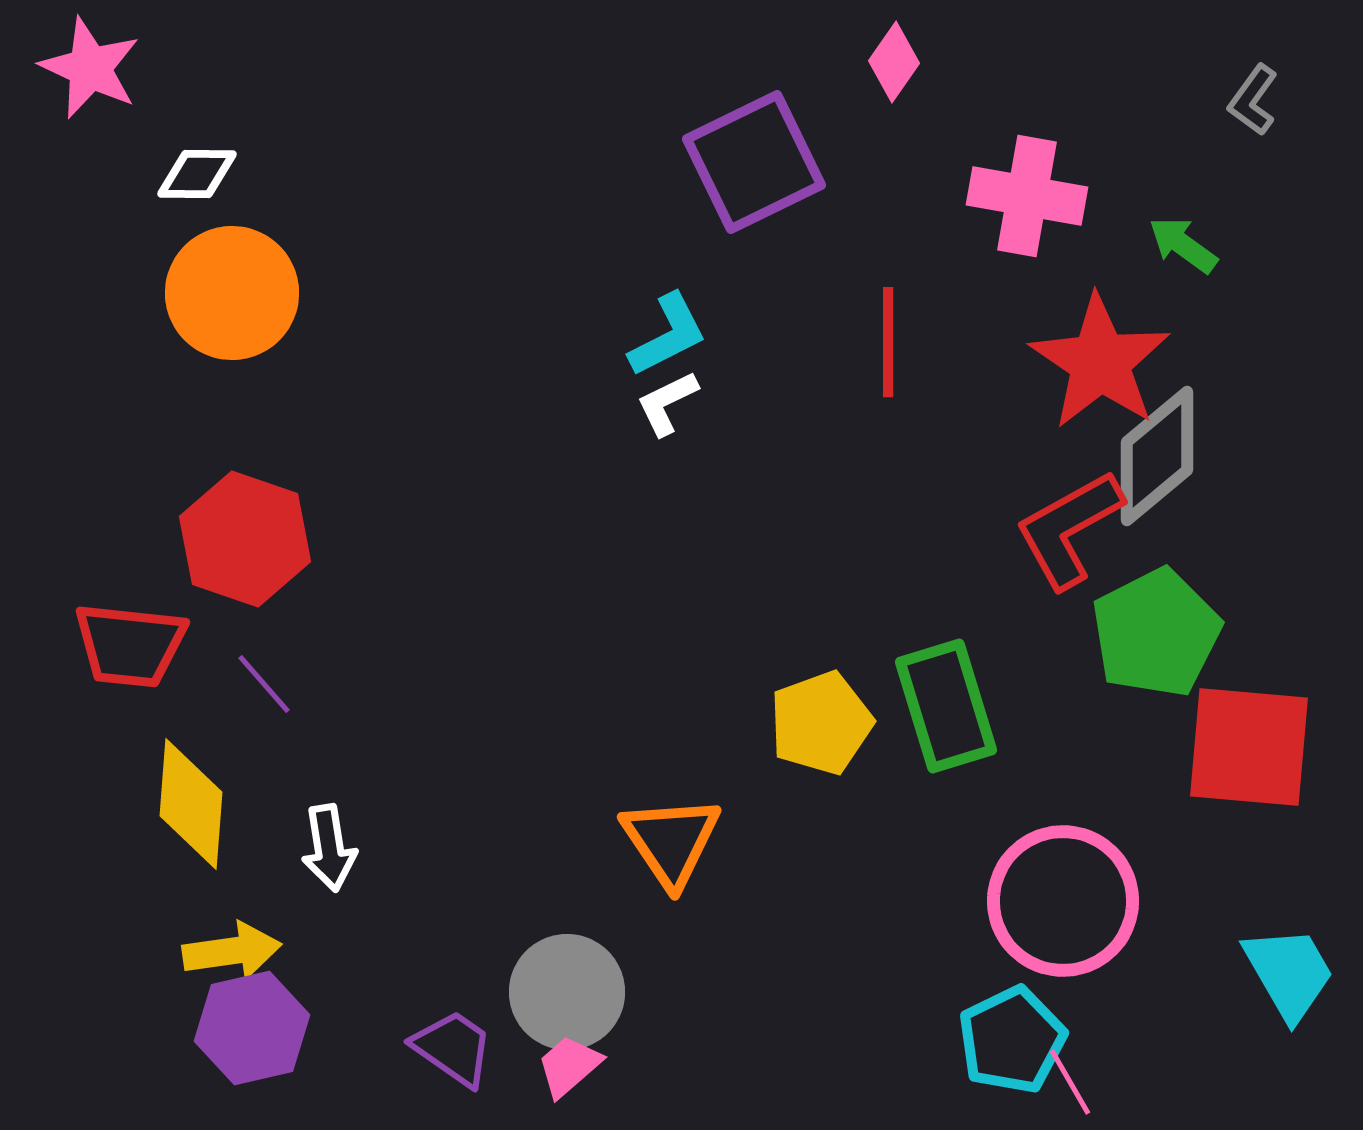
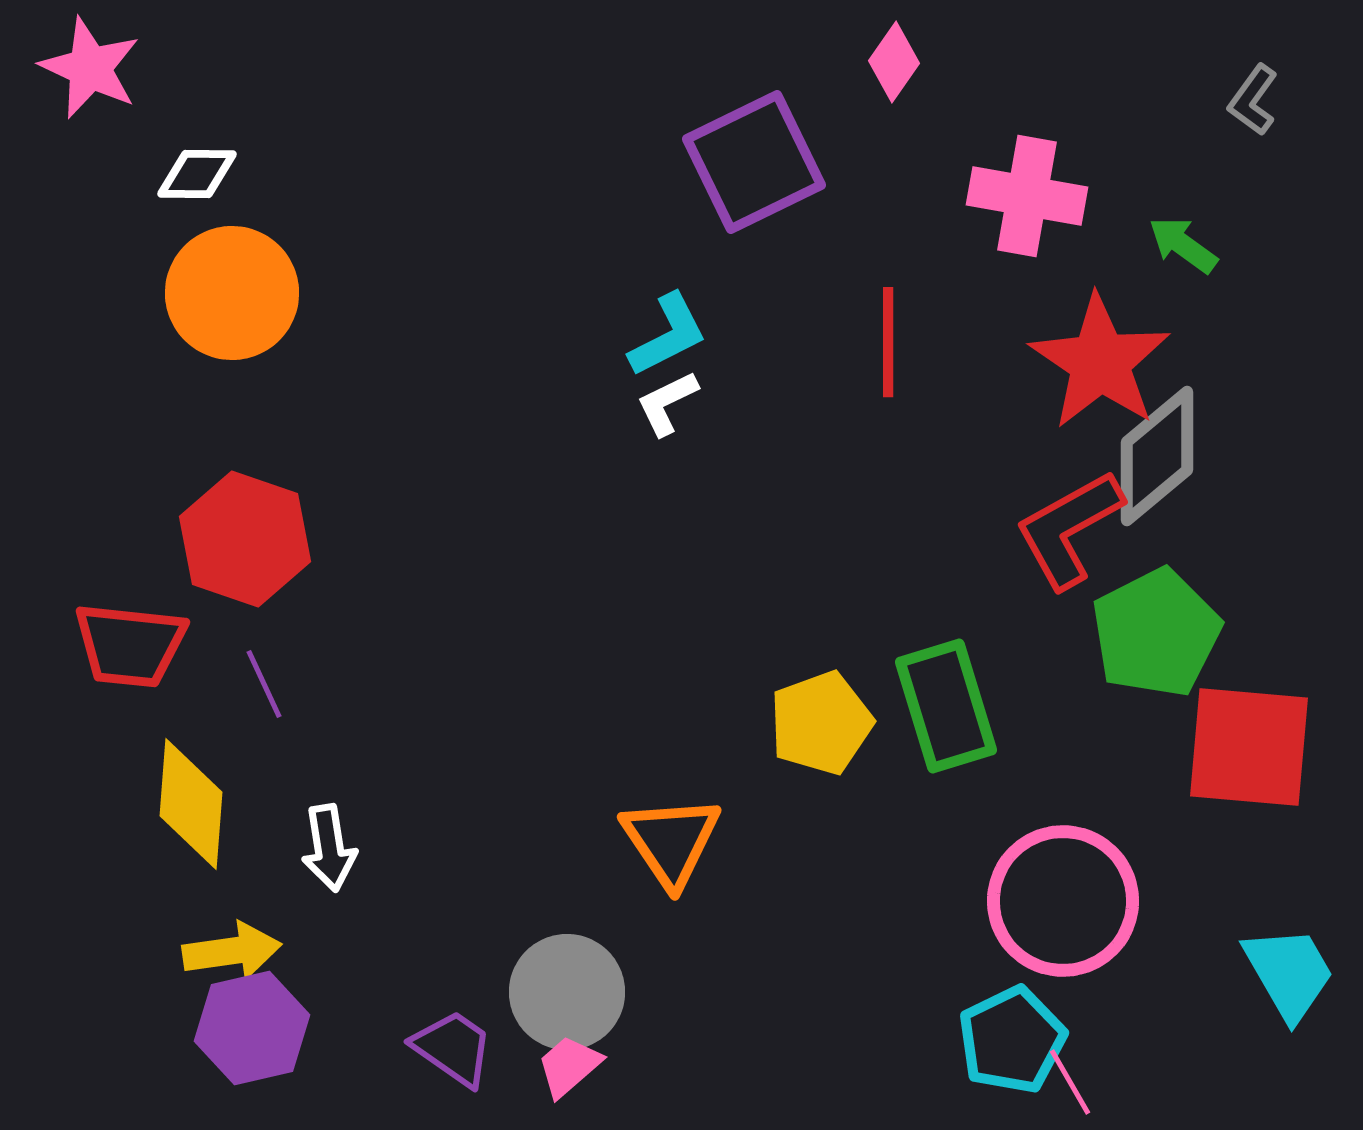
purple line: rotated 16 degrees clockwise
